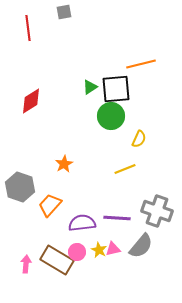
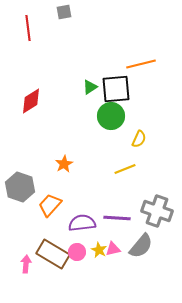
brown rectangle: moved 4 px left, 6 px up
